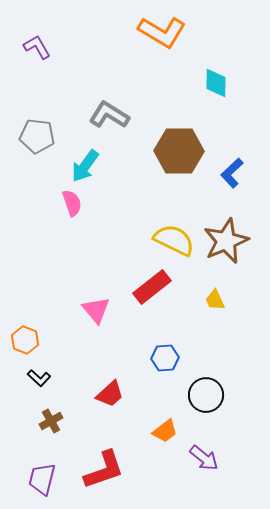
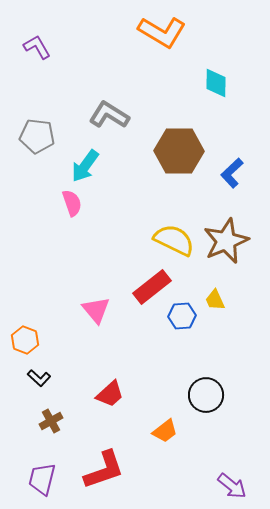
blue hexagon: moved 17 px right, 42 px up
purple arrow: moved 28 px right, 28 px down
